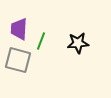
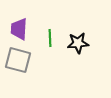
green line: moved 9 px right, 3 px up; rotated 24 degrees counterclockwise
